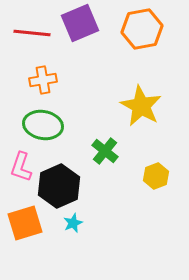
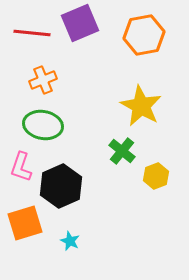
orange hexagon: moved 2 px right, 6 px down
orange cross: rotated 12 degrees counterclockwise
green cross: moved 17 px right
black hexagon: moved 2 px right
cyan star: moved 3 px left, 18 px down; rotated 24 degrees counterclockwise
